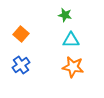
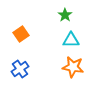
green star: rotated 24 degrees clockwise
orange square: rotated 14 degrees clockwise
blue cross: moved 1 px left, 4 px down
